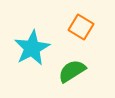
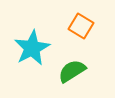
orange square: moved 1 px up
